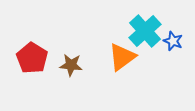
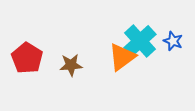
cyan cross: moved 5 px left, 10 px down
red pentagon: moved 5 px left
brown star: rotated 10 degrees counterclockwise
